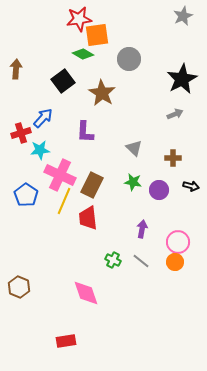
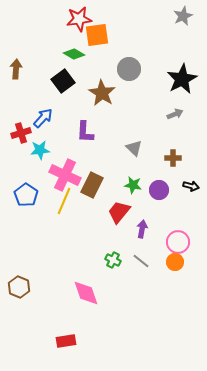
green diamond: moved 9 px left
gray circle: moved 10 px down
pink cross: moved 5 px right
green star: moved 3 px down
red trapezoid: moved 31 px right, 6 px up; rotated 45 degrees clockwise
